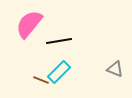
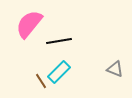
brown line: moved 1 px down; rotated 35 degrees clockwise
